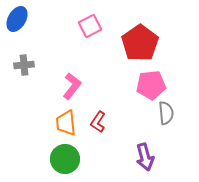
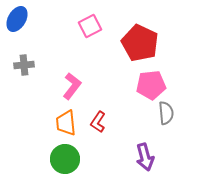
red pentagon: rotated 12 degrees counterclockwise
